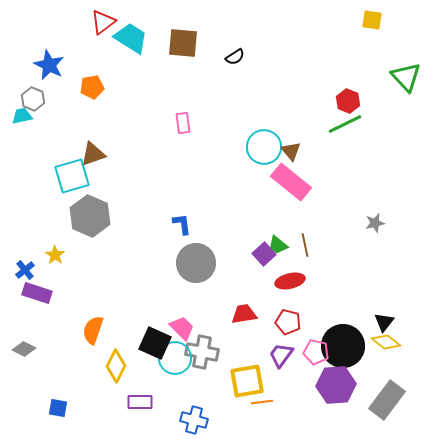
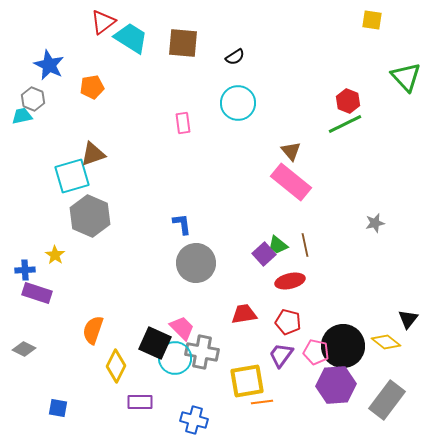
cyan circle at (264, 147): moved 26 px left, 44 px up
blue cross at (25, 270): rotated 36 degrees clockwise
black triangle at (384, 322): moved 24 px right, 3 px up
